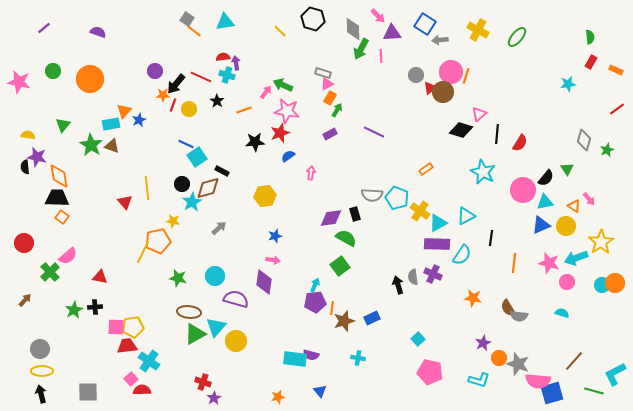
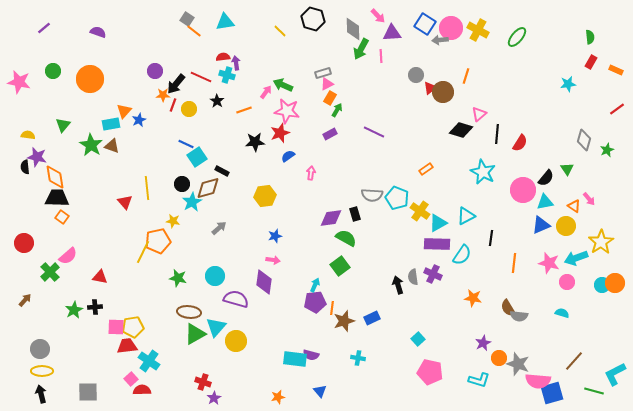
pink circle at (451, 72): moved 44 px up
gray rectangle at (323, 73): rotated 35 degrees counterclockwise
orange diamond at (59, 176): moved 4 px left, 1 px down
